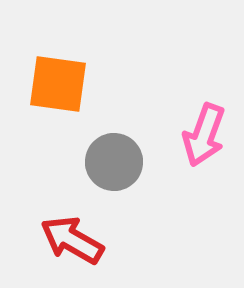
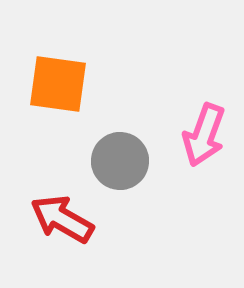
gray circle: moved 6 px right, 1 px up
red arrow: moved 10 px left, 21 px up
